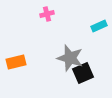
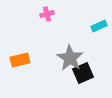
gray star: rotated 16 degrees clockwise
orange rectangle: moved 4 px right, 2 px up
